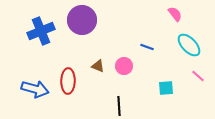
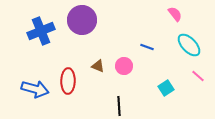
cyan square: rotated 28 degrees counterclockwise
